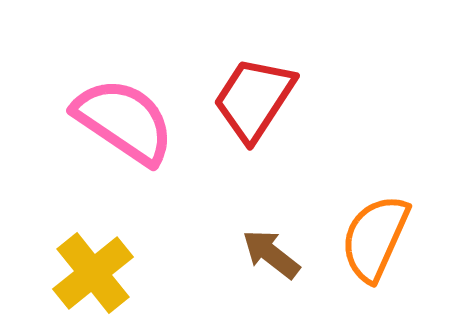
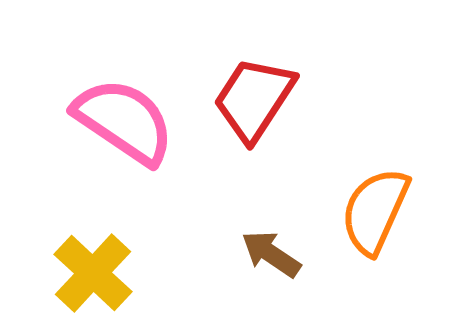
orange semicircle: moved 27 px up
brown arrow: rotated 4 degrees counterclockwise
yellow cross: rotated 8 degrees counterclockwise
